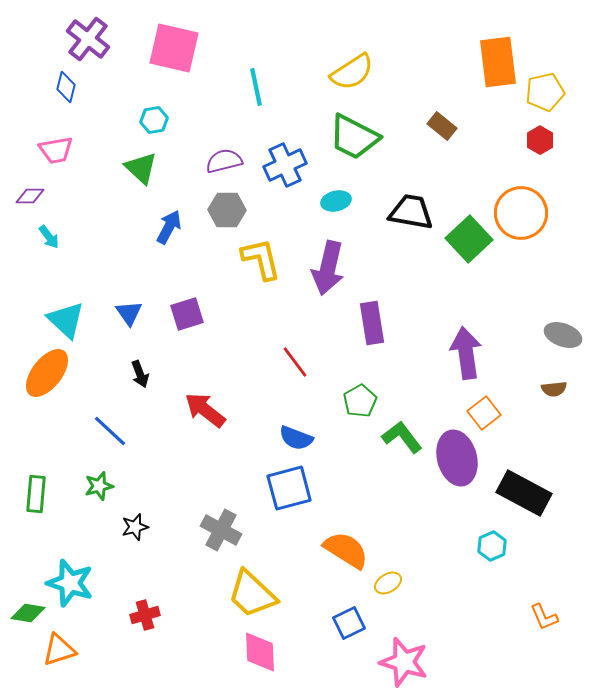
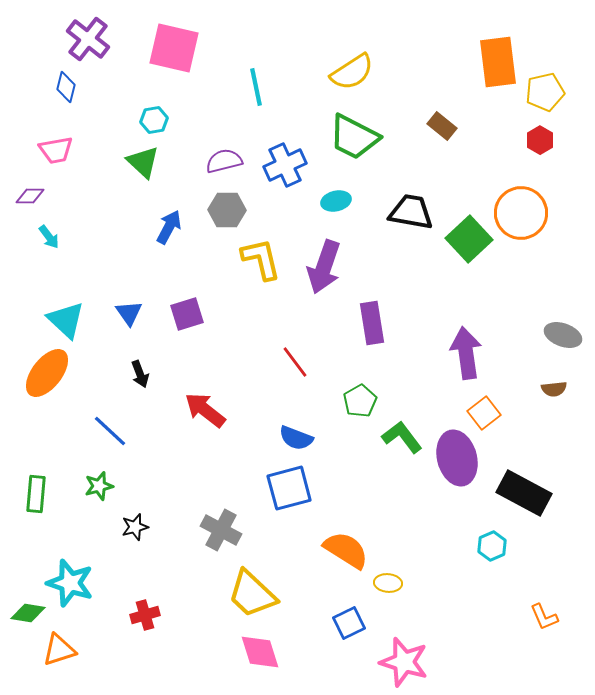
green triangle at (141, 168): moved 2 px right, 6 px up
purple arrow at (328, 268): moved 4 px left, 1 px up; rotated 6 degrees clockwise
yellow ellipse at (388, 583): rotated 36 degrees clockwise
pink diamond at (260, 652): rotated 15 degrees counterclockwise
